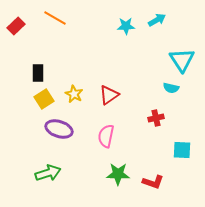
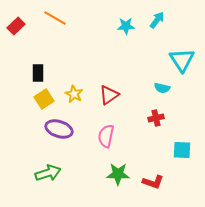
cyan arrow: rotated 24 degrees counterclockwise
cyan semicircle: moved 9 px left
